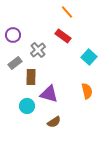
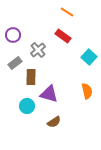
orange line: rotated 16 degrees counterclockwise
